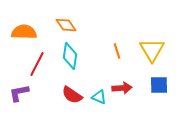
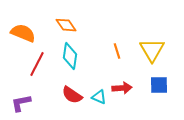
orange semicircle: moved 1 px left, 1 px down; rotated 20 degrees clockwise
purple L-shape: moved 2 px right, 10 px down
